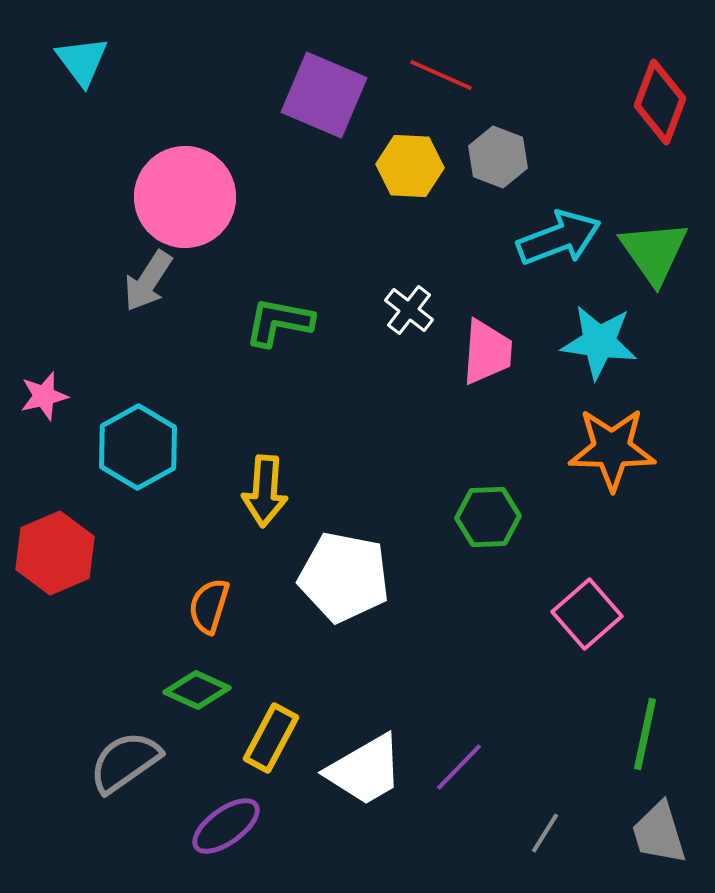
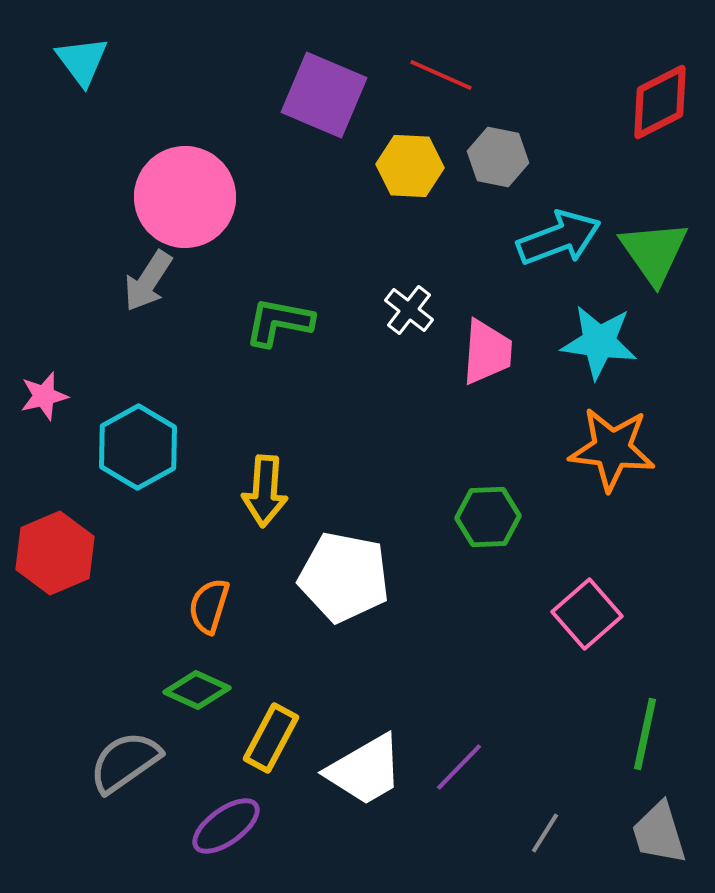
red diamond: rotated 42 degrees clockwise
gray hexagon: rotated 10 degrees counterclockwise
orange star: rotated 6 degrees clockwise
